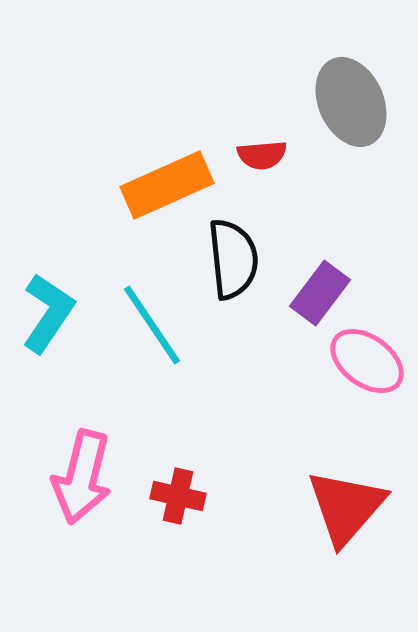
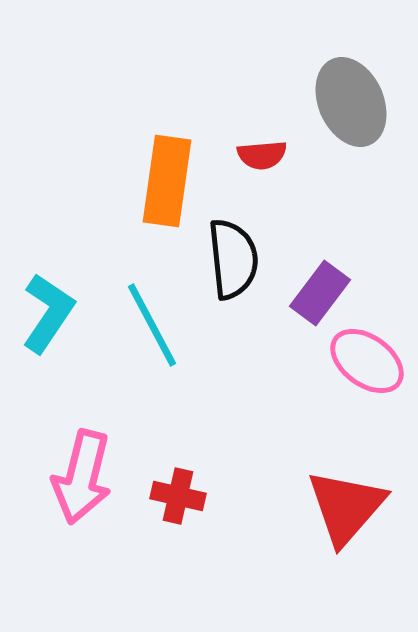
orange rectangle: moved 4 px up; rotated 58 degrees counterclockwise
cyan line: rotated 6 degrees clockwise
